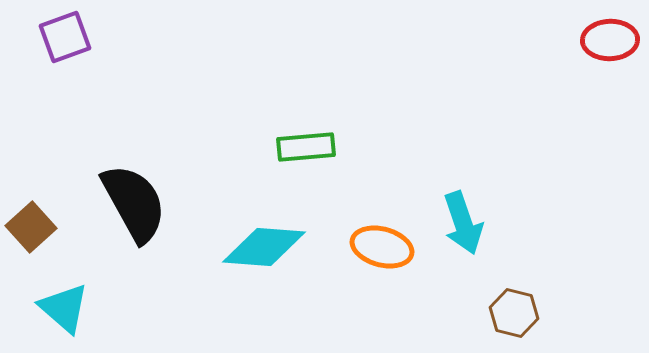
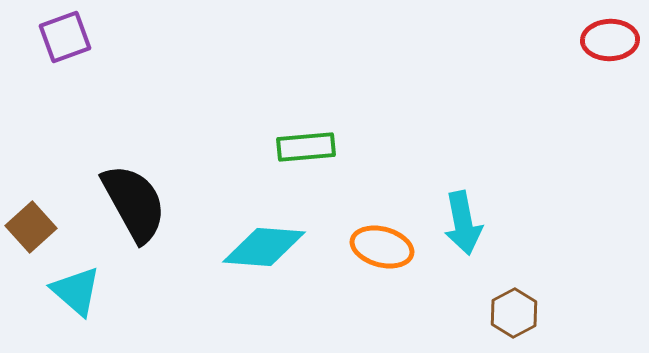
cyan arrow: rotated 8 degrees clockwise
cyan triangle: moved 12 px right, 17 px up
brown hexagon: rotated 18 degrees clockwise
